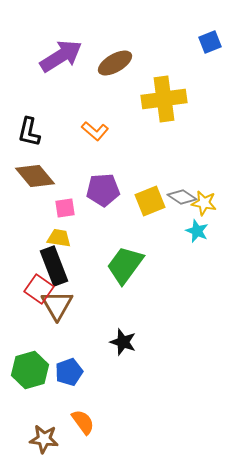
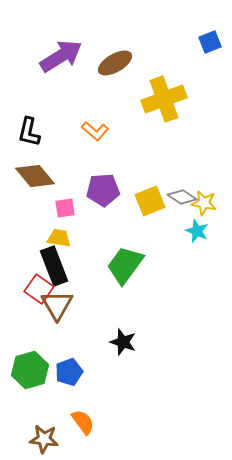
yellow cross: rotated 12 degrees counterclockwise
